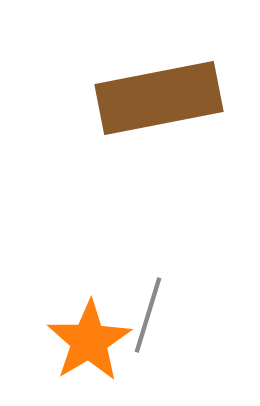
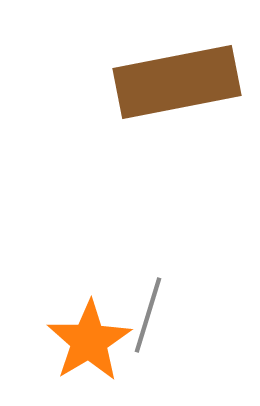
brown rectangle: moved 18 px right, 16 px up
